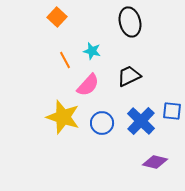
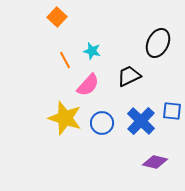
black ellipse: moved 28 px right, 21 px down; rotated 40 degrees clockwise
yellow star: moved 2 px right, 1 px down
